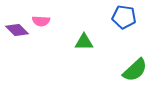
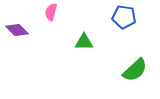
pink semicircle: moved 10 px right, 9 px up; rotated 102 degrees clockwise
